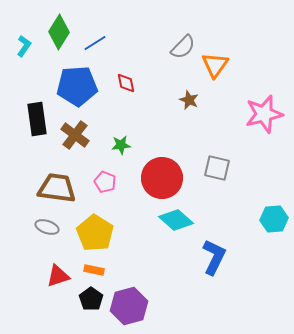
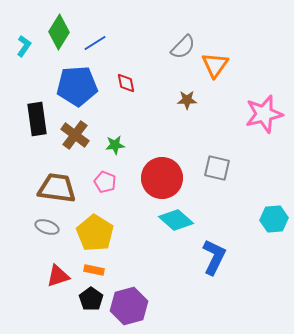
brown star: moved 2 px left; rotated 24 degrees counterclockwise
green star: moved 6 px left
